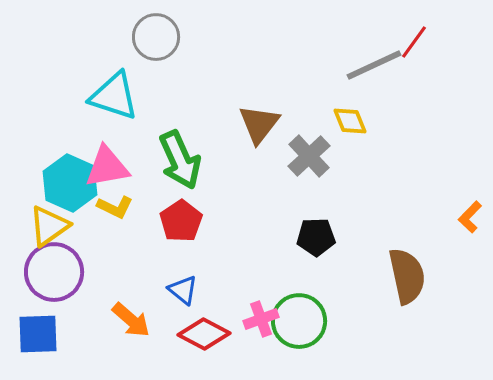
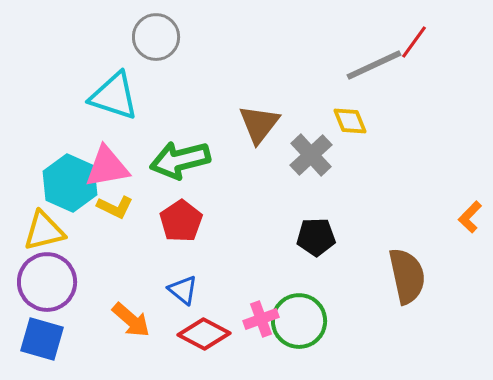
gray cross: moved 2 px right, 1 px up
green arrow: rotated 100 degrees clockwise
yellow triangle: moved 5 px left, 5 px down; rotated 21 degrees clockwise
purple circle: moved 7 px left, 10 px down
blue square: moved 4 px right, 5 px down; rotated 18 degrees clockwise
